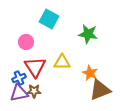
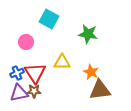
red triangle: moved 6 px down
orange star: moved 1 px right, 1 px up
blue cross: moved 2 px left, 5 px up
brown triangle: rotated 15 degrees clockwise
